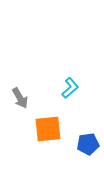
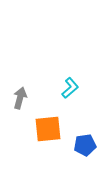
gray arrow: rotated 135 degrees counterclockwise
blue pentagon: moved 3 px left, 1 px down
